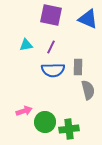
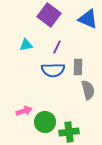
purple square: moved 2 px left; rotated 25 degrees clockwise
purple line: moved 6 px right
green cross: moved 3 px down
